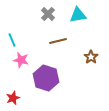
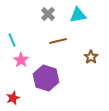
pink star: rotated 21 degrees clockwise
